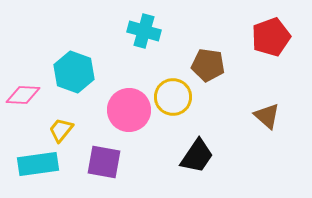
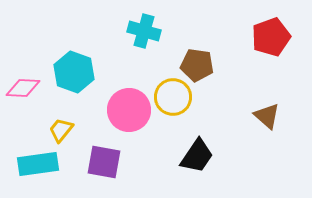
brown pentagon: moved 11 px left
pink diamond: moved 7 px up
